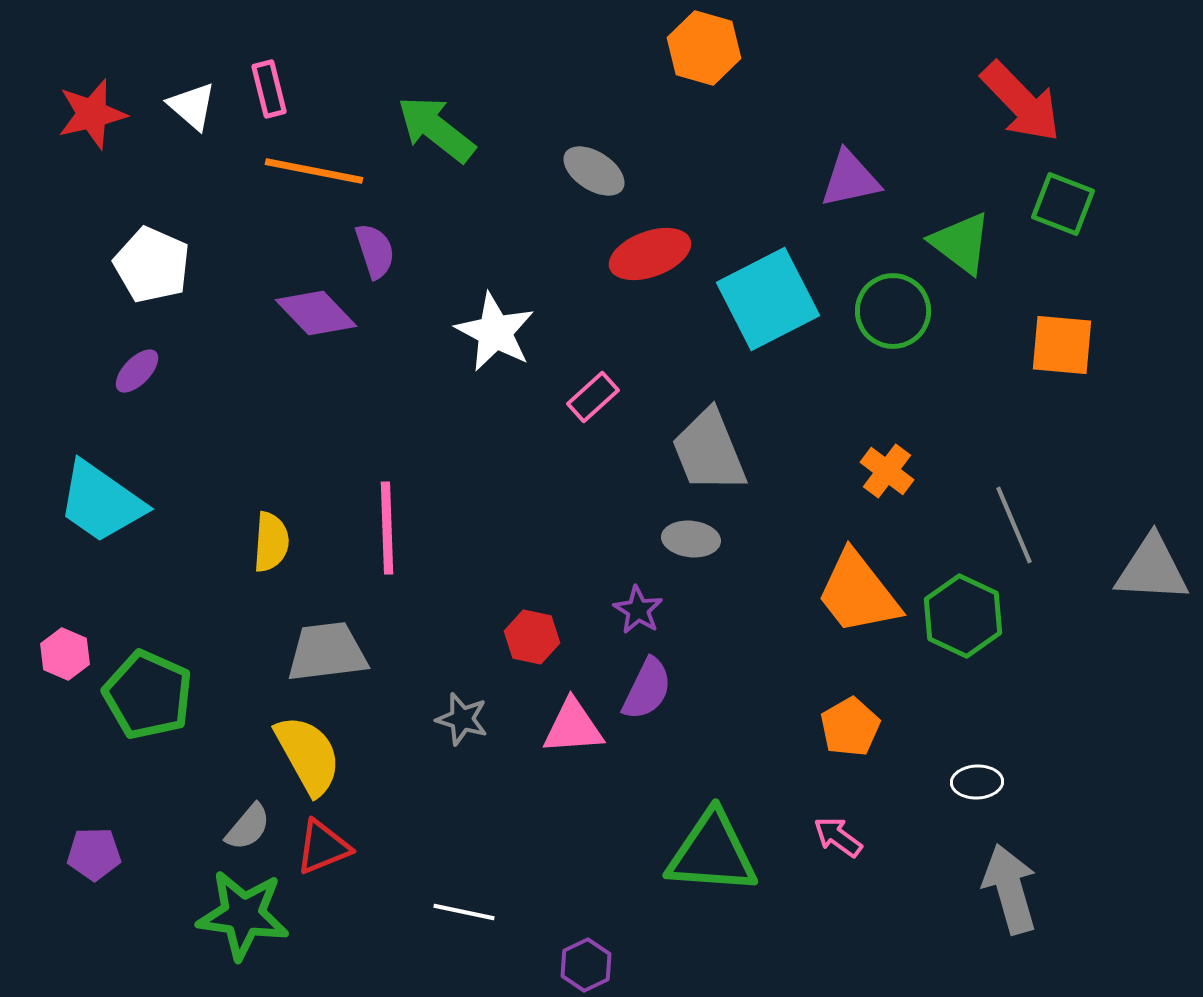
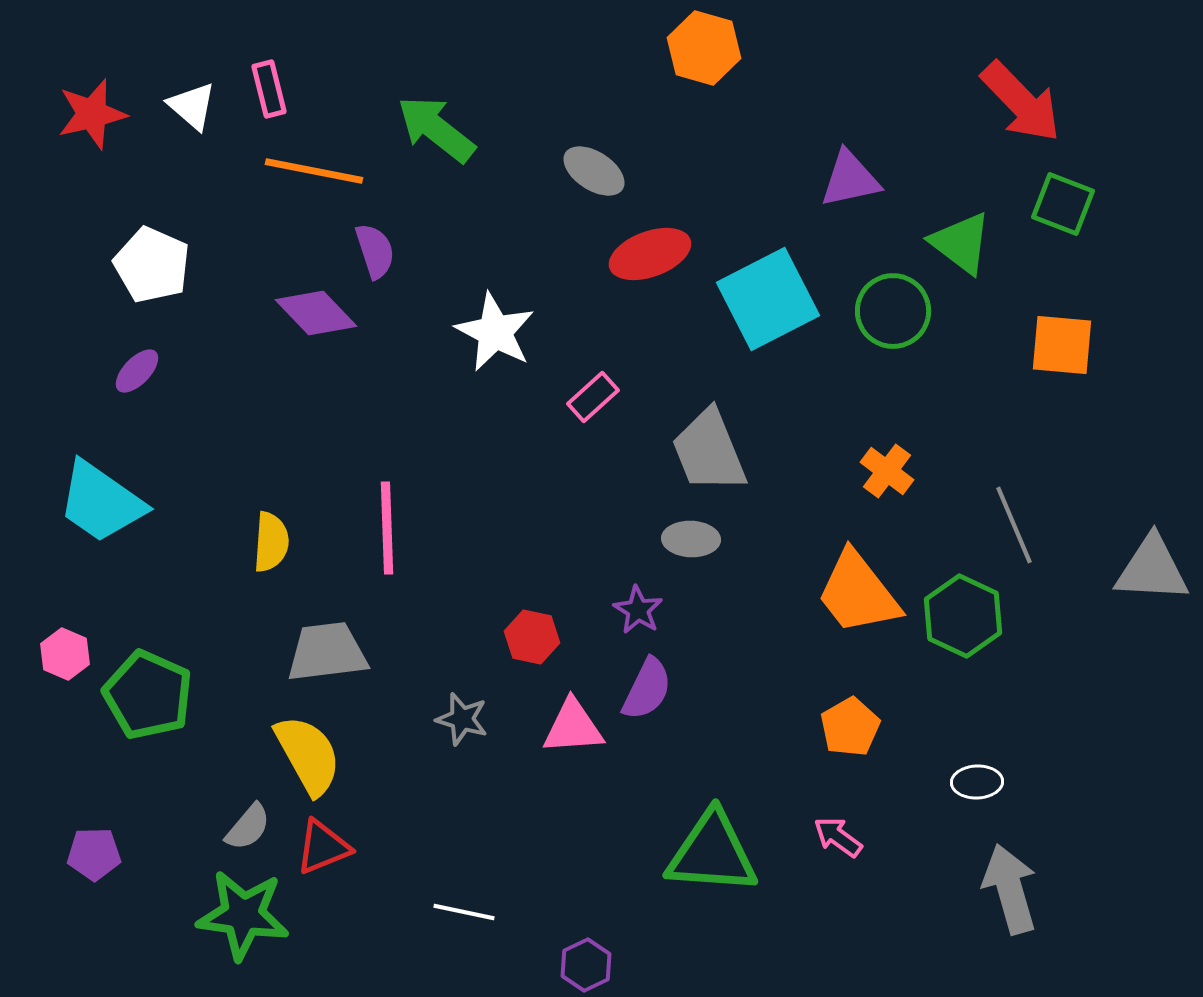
gray ellipse at (691, 539): rotated 4 degrees counterclockwise
